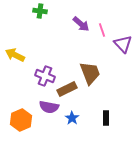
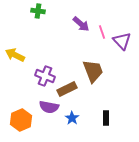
green cross: moved 2 px left
pink line: moved 2 px down
purple triangle: moved 1 px left, 3 px up
brown trapezoid: moved 3 px right, 2 px up
